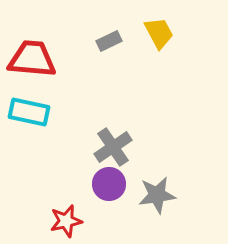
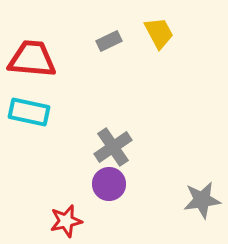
gray star: moved 45 px right, 5 px down
